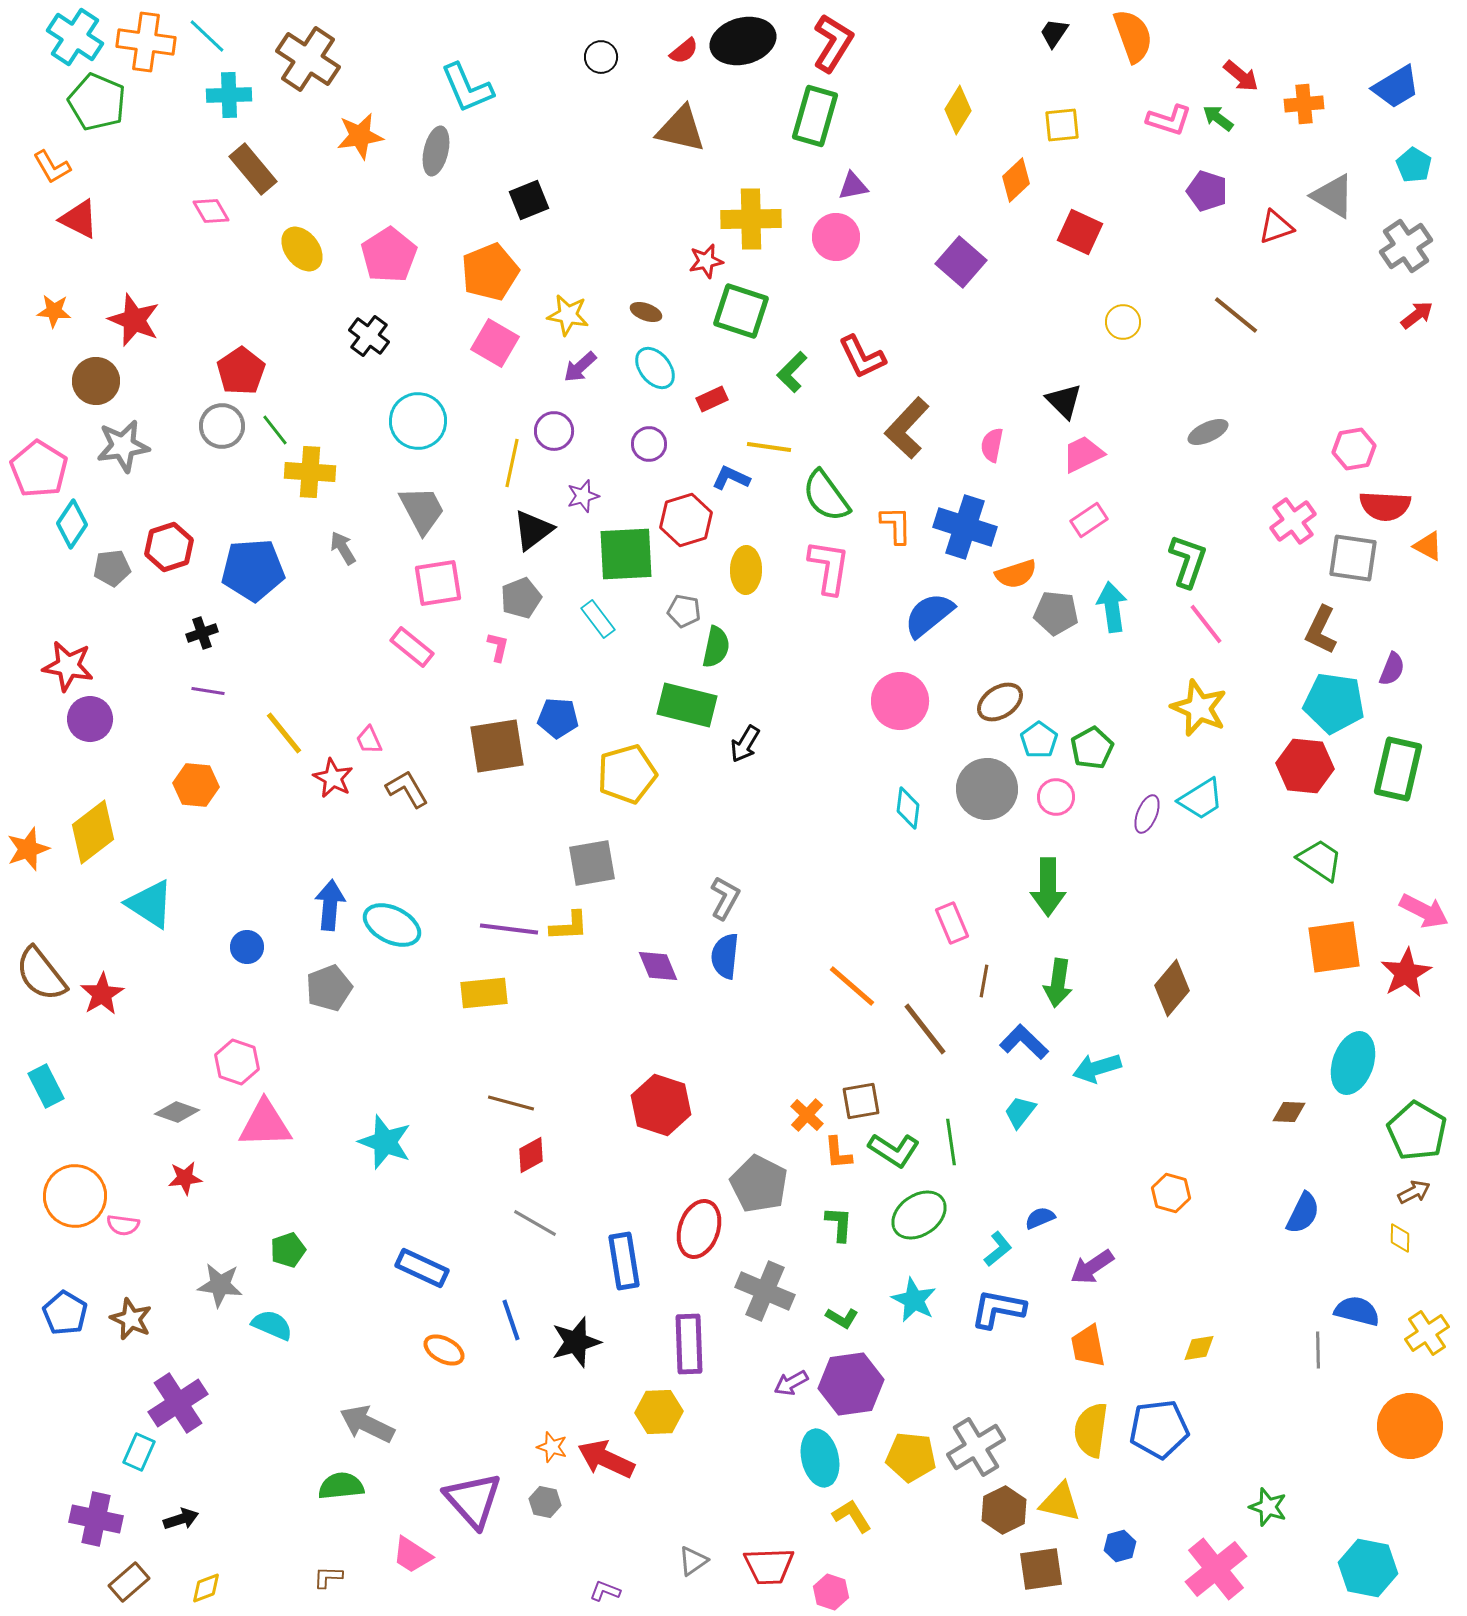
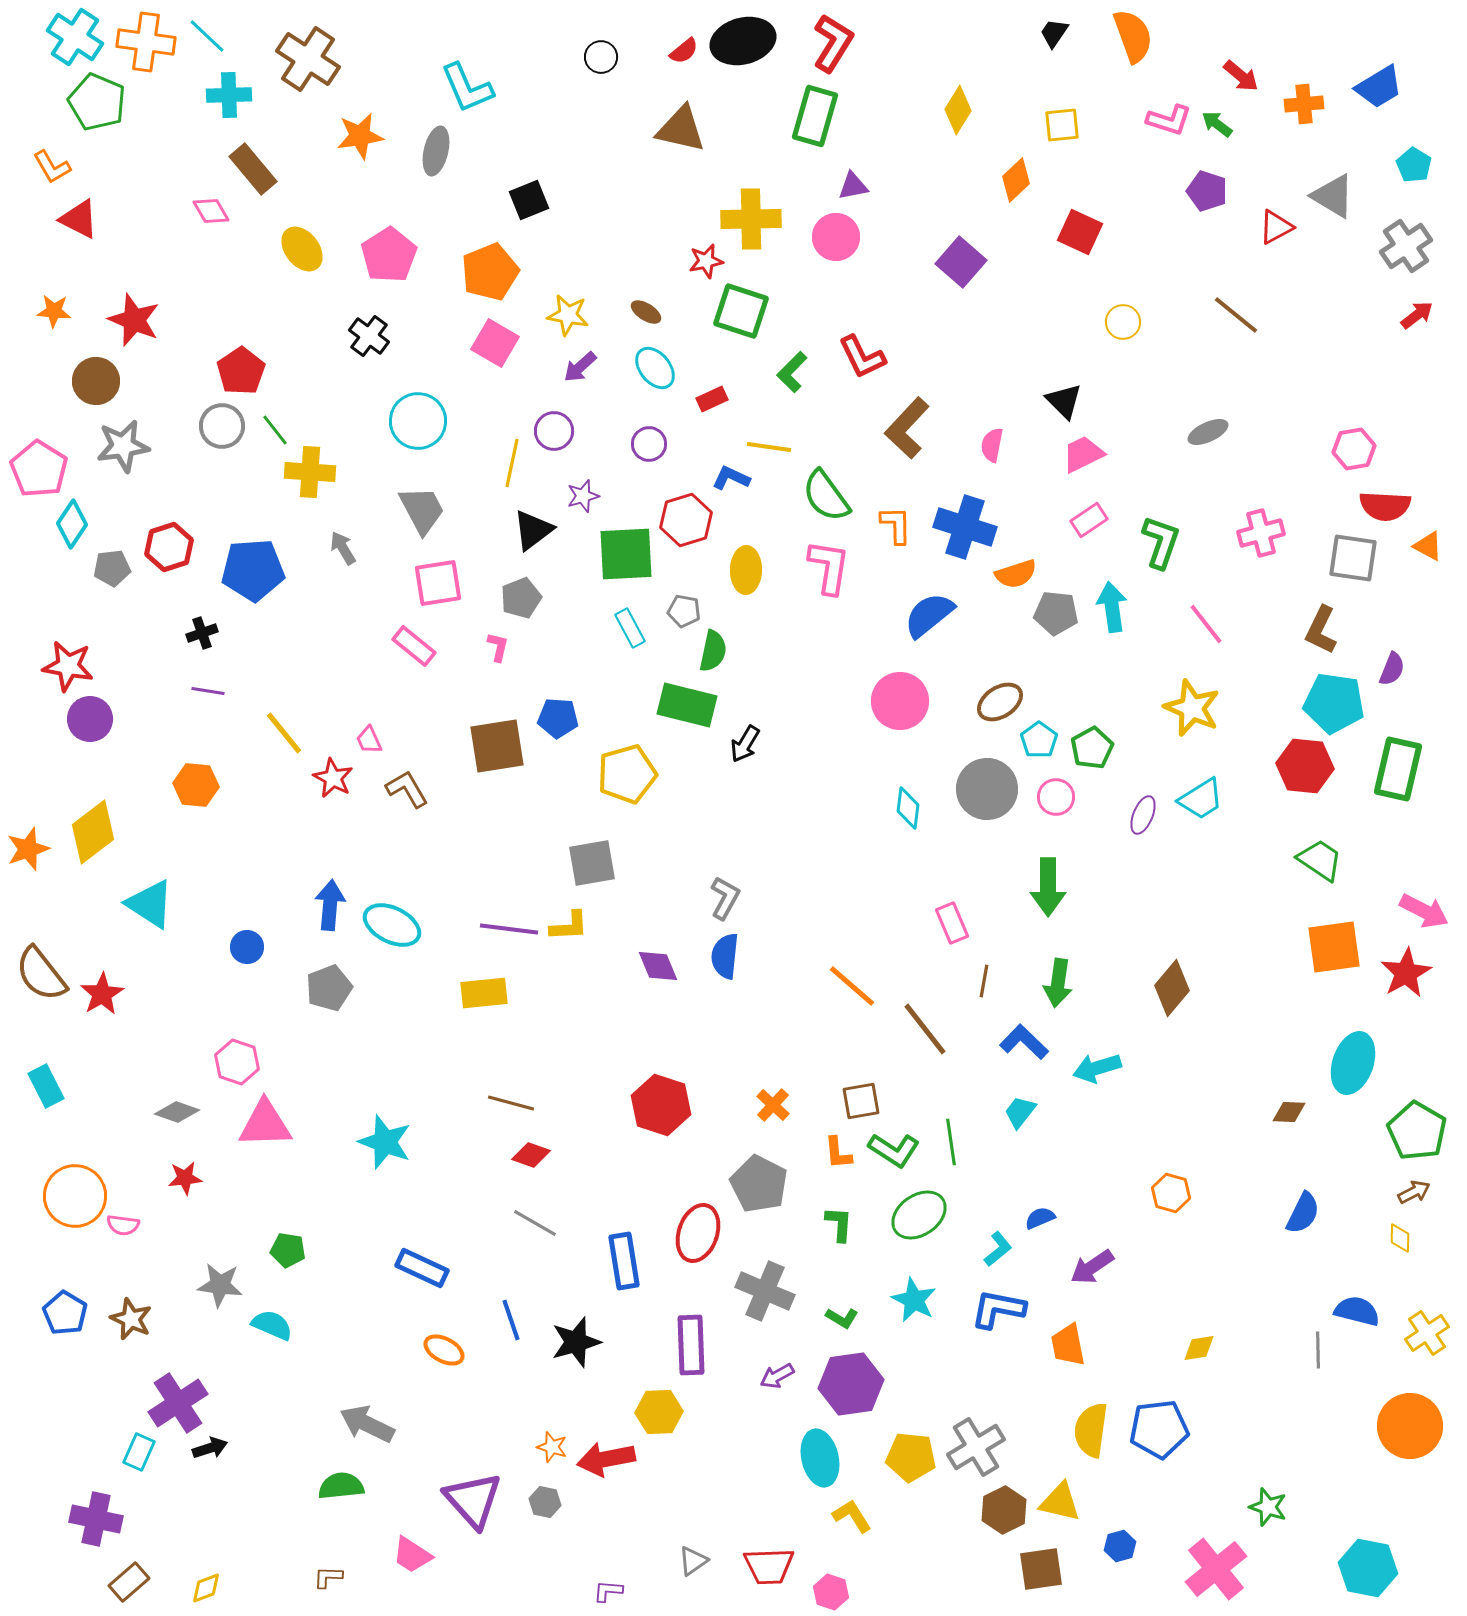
blue trapezoid at (1396, 87): moved 17 px left
green arrow at (1218, 118): moved 1 px left, 6 px down
red triangle at (1276, 227): rotated 9 degrees counterclockwise
brown ellipse at (646, 312): rotated 12 degrees clockwise
pink cross at (1293, 521): moved 32 px left, 12 px down; rotated 21 degrees clockwise
green L-shape at (1188, 561): moved 27 px left, 19 px up
cyan rectangle at (598, 619): moved 32 px right, 9 px down; rotated 9 degrees clockwise
pink rectangle at (412, 647): moved 2 px right, 1 px up
green semicircle at (716, 647): moved 3 px left, 4 px down
yellow star at (1199, 708): moved 7 px left
purple ellipse at (1147, 814): moved 4 px left, 1 px down
orange cross at (807, 1115): moved 34 px left, 10 px up
red diamond at (531, 1155): rotated 48 degrees clockwise
red ellipse at (699, 1229): moved 1 px left, 4 px down
green pentagon at (288, 1250): rotated 28 degrees clockwise
purple rectangle at (689, 1344): moved 2 px right, 1 px down
orange trapezoid at (1088, 1346): moved 20 px left, 1 px up
purple arrow at (791, 1383): moved 14 px left, 7 px up
red arrow at (606, 1459): rotated 36 degrees counterclockwise
black arrow at (181, 1519): moved 29 px right, 71 px up
purple L-shape at (605, 1591): moved 3 px right; rotated 16 degrees counterclockwise
